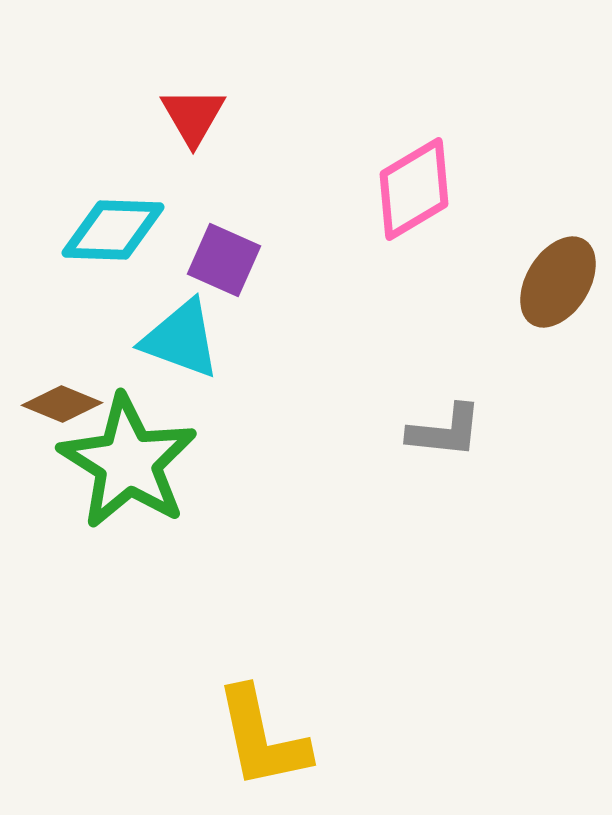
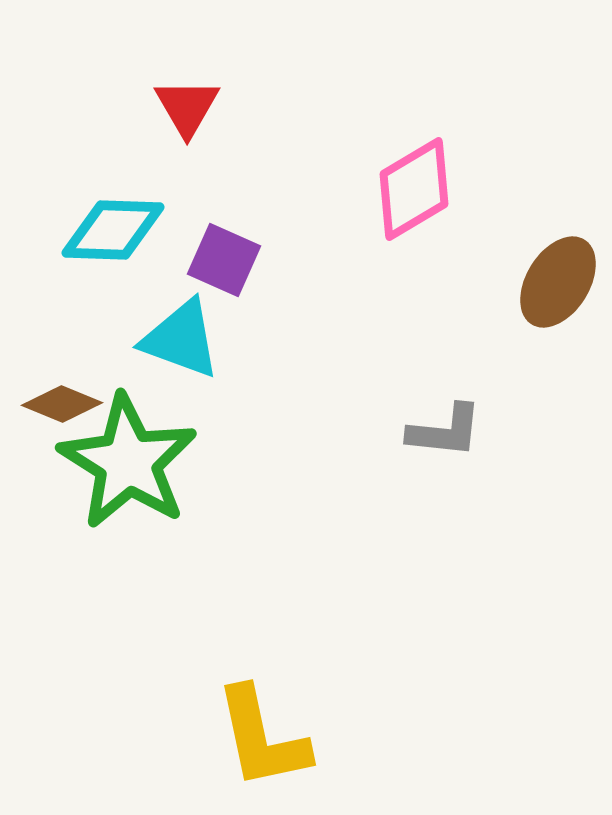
red triangle: moved 6 px left, 9 px up
